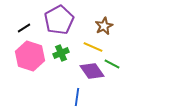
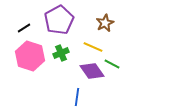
brown star: moved 1 px right, 3 px up
